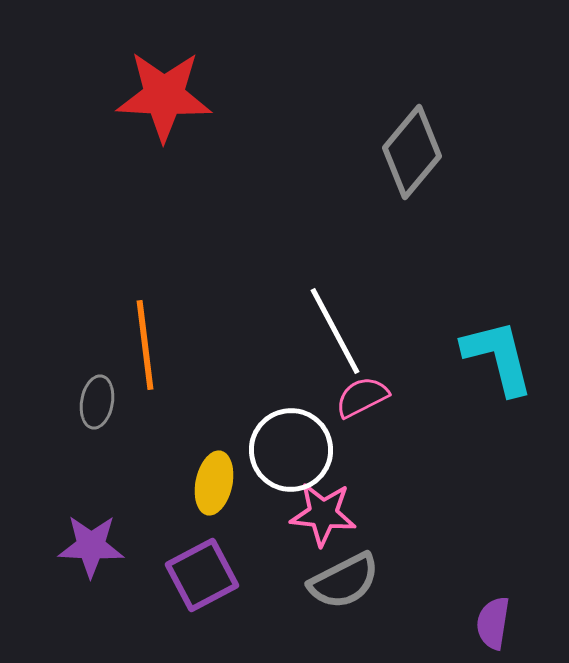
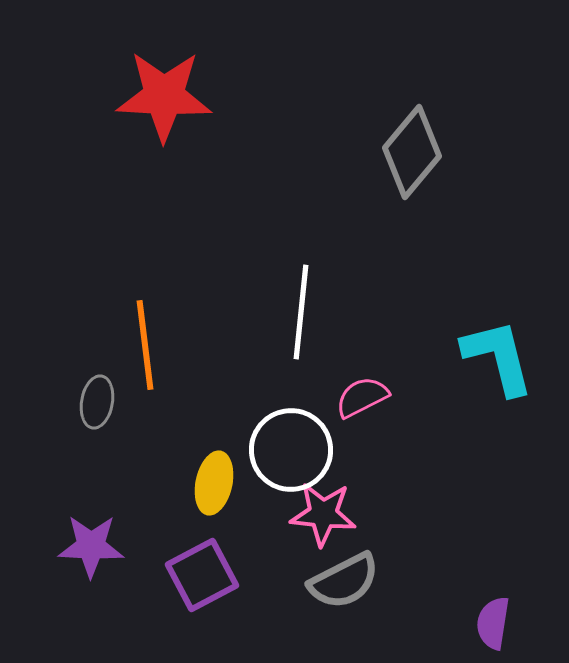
white line: moved 34 px left, 19 px up; rotated 34 degrees clockwise
